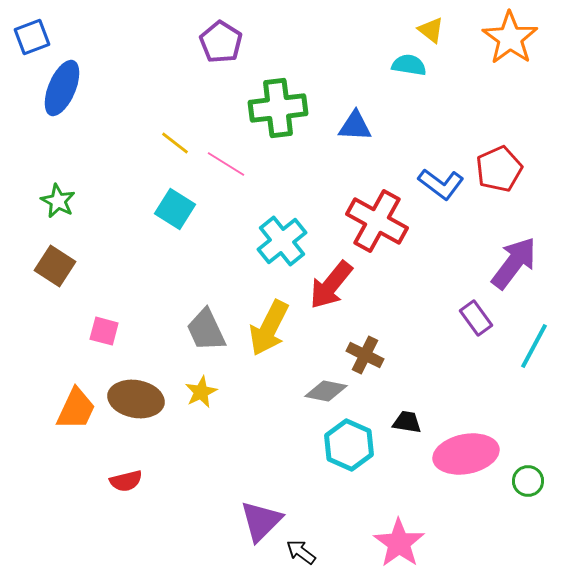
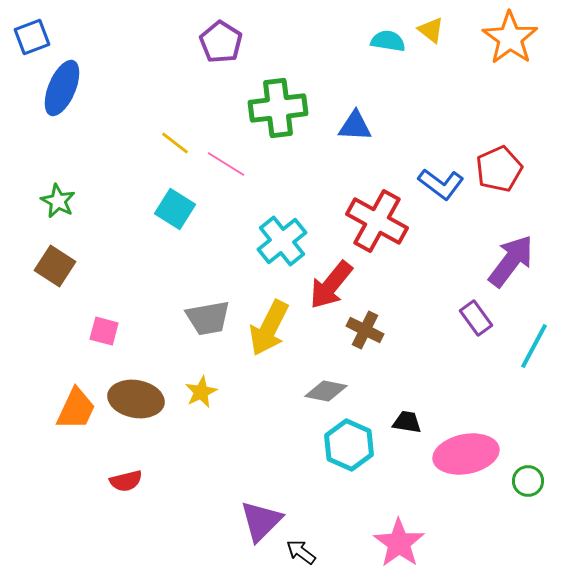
cyan semicircle: moved 21 px left, 24 px up
purple arrow: moved 3 px left, 2 px up
gray trapezoid: moved 2 px right, 12 px up; rotated 75 degrees counterclockwise
brown cross: moved 25 px up
